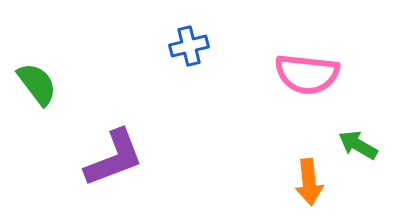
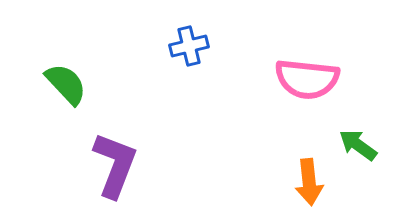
pink semicircle: moved 5 px down
green semicircle: moved 29 px right; rotated 6 degrees counterclockwise
green arrow: rotated 6 degrees clockwise
purple L-shape: moved 1 px right, 7 px down; rotated 48 degrees counterclockwise
